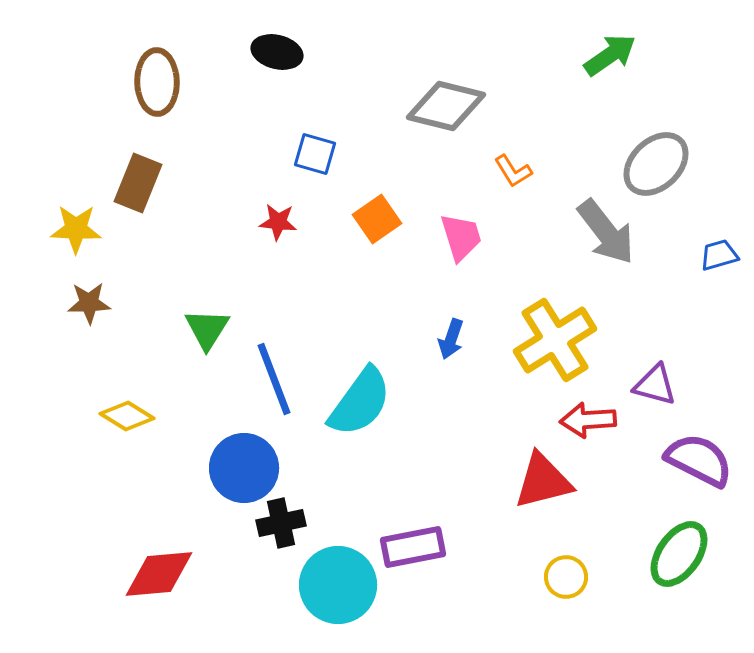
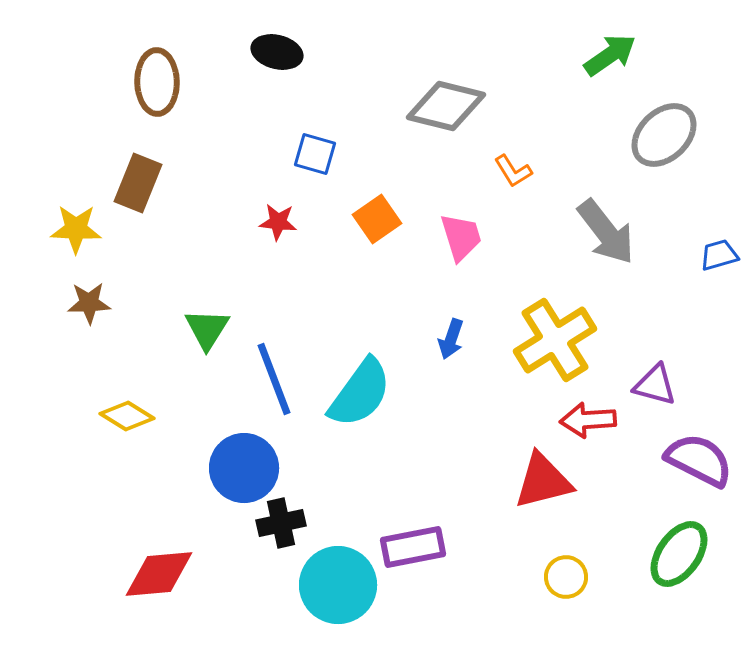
gray ellipse: moved 8 px right, 29 px up
cyan semicircle: moved 9 px up
